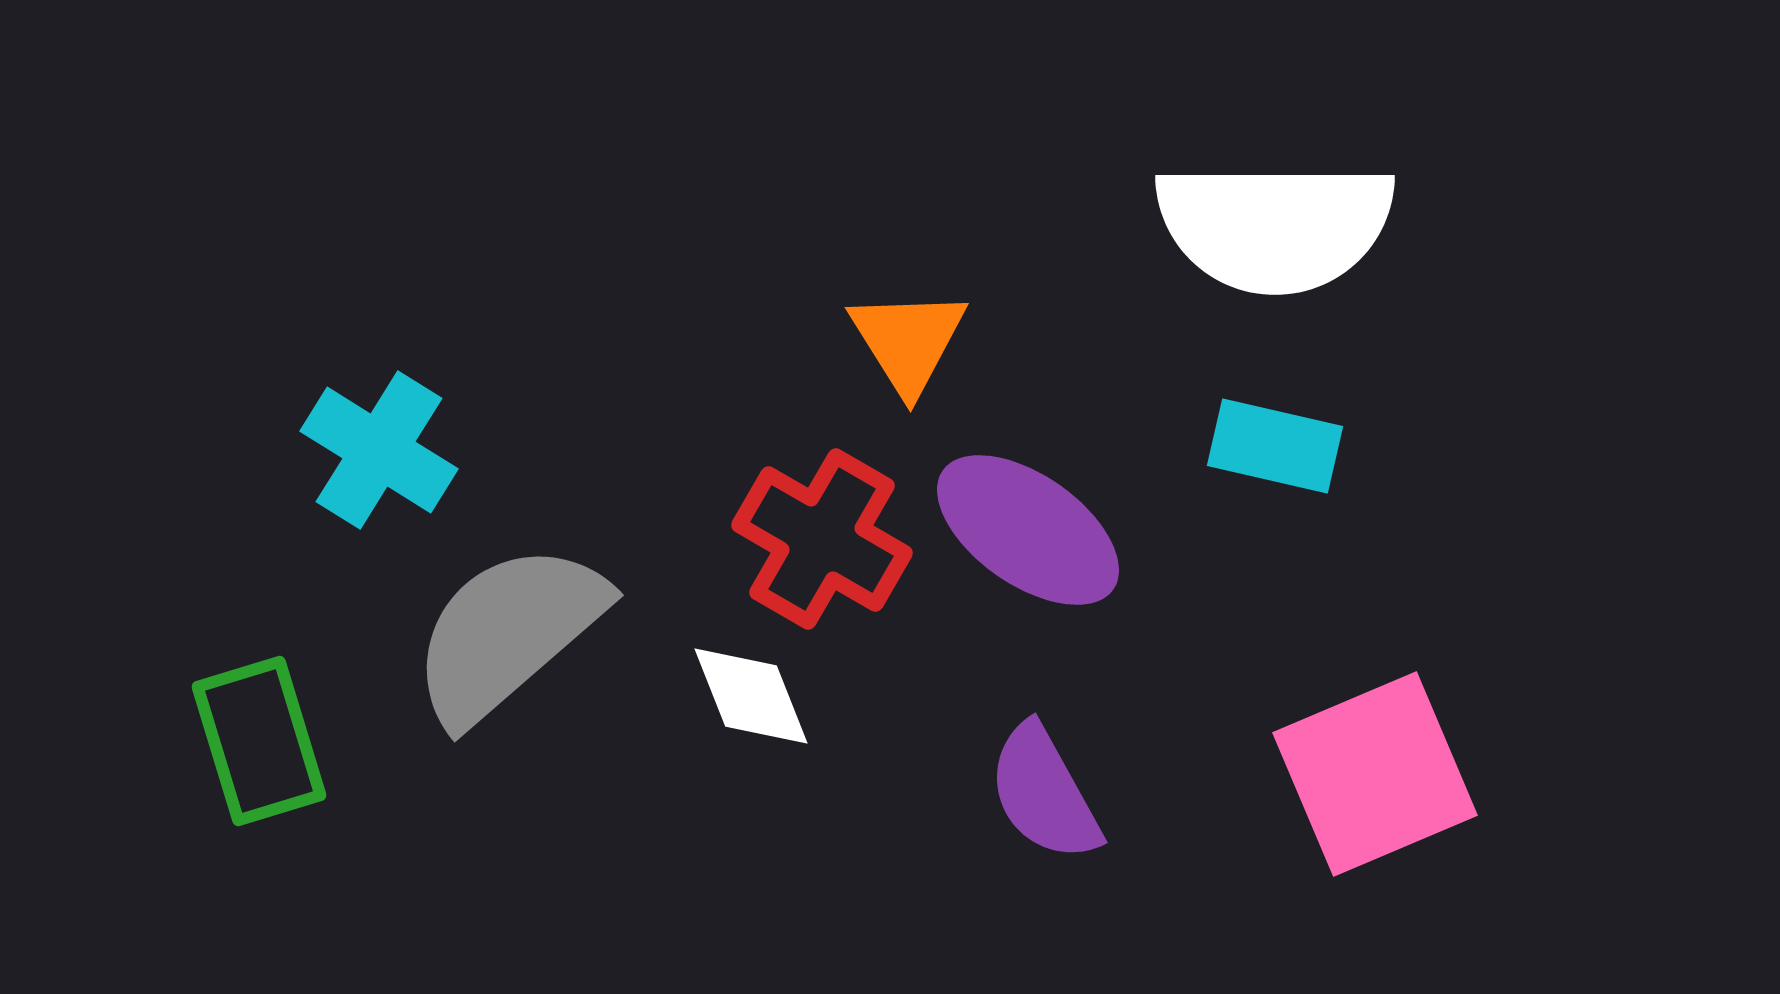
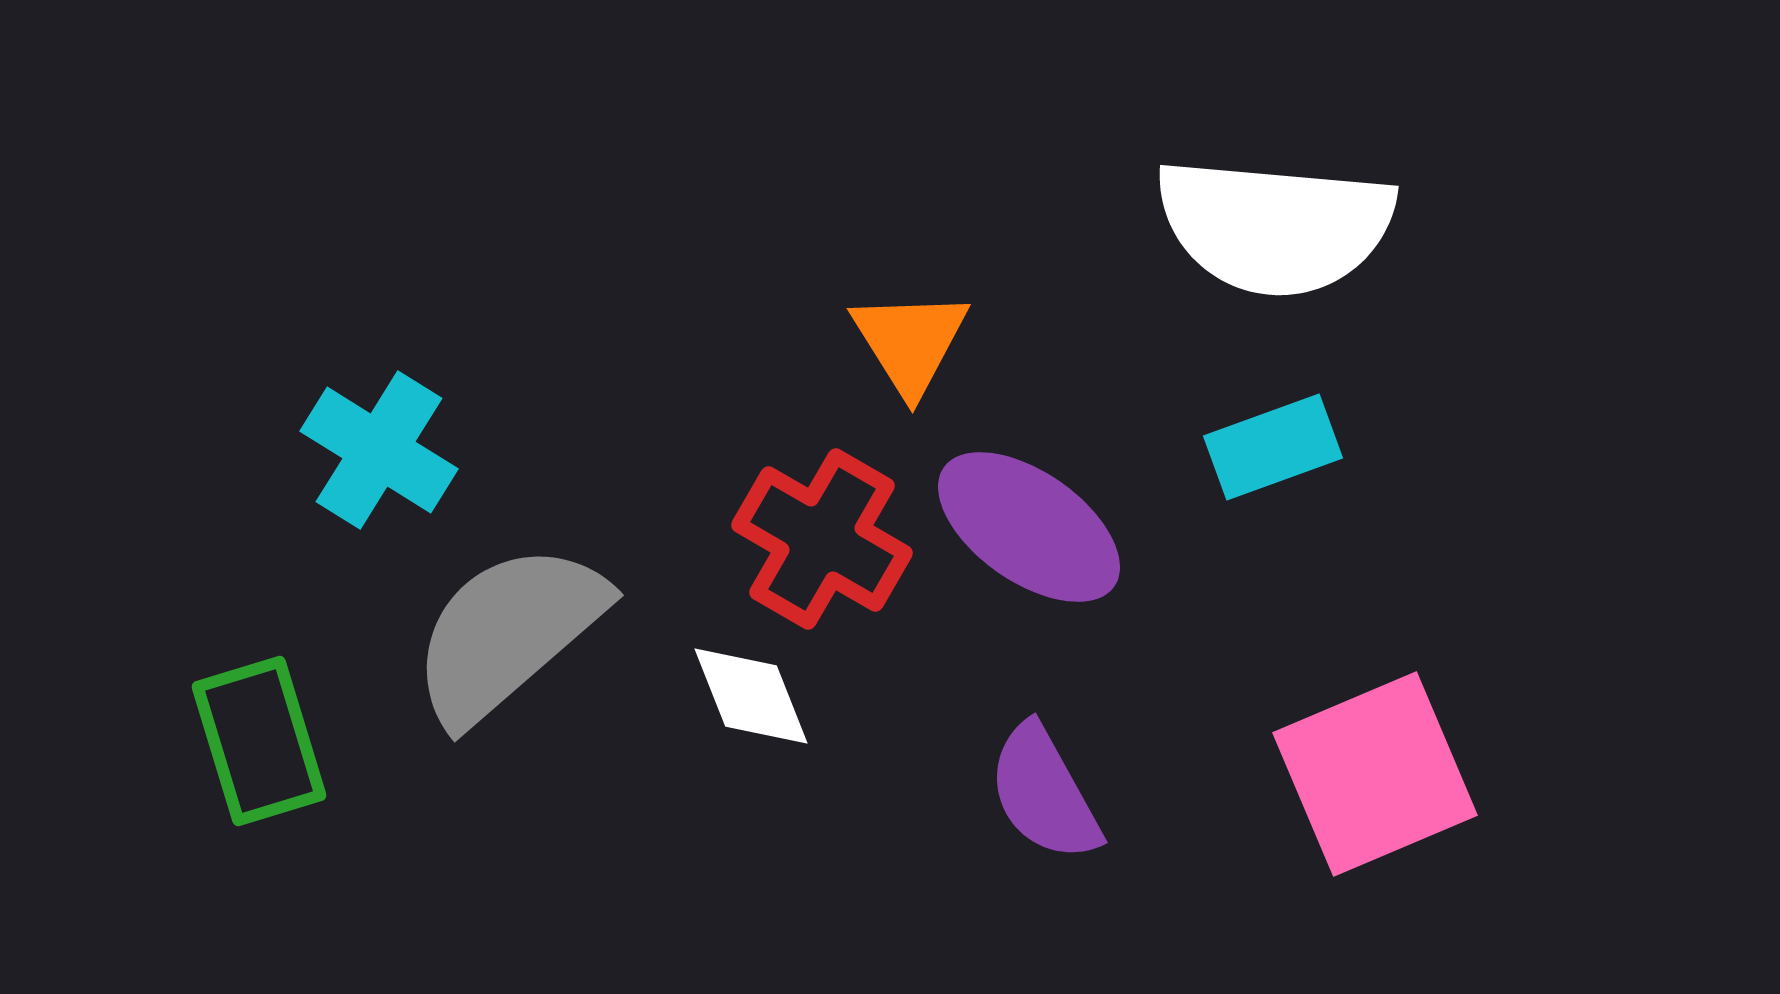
white semicircle: rotated 5 degrees clockwise
orange triangle: moved 2 px right, 1 px down
cyan rectangle: moved 2 px left, 1 px down; rotated 33 degrees counterclockwise
purple ellipse: moved 1 px right, 3 px up
